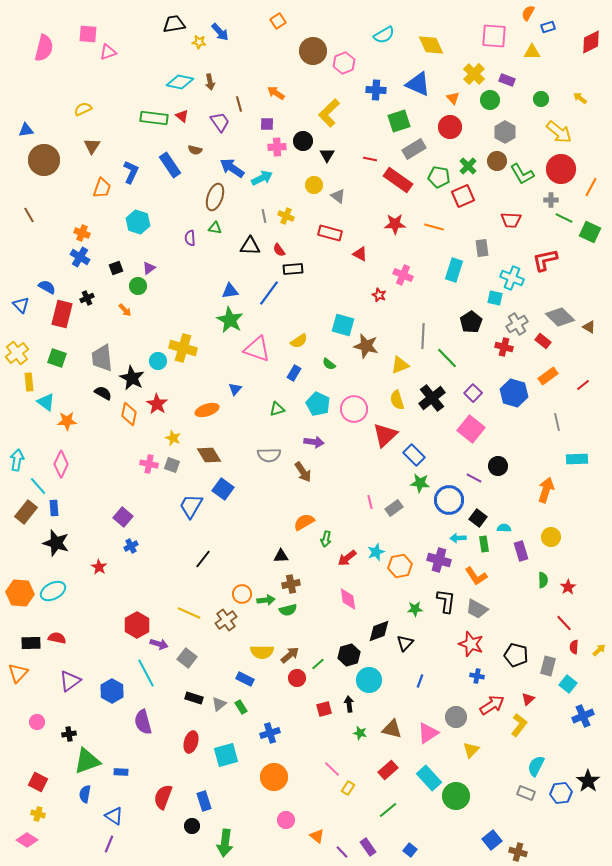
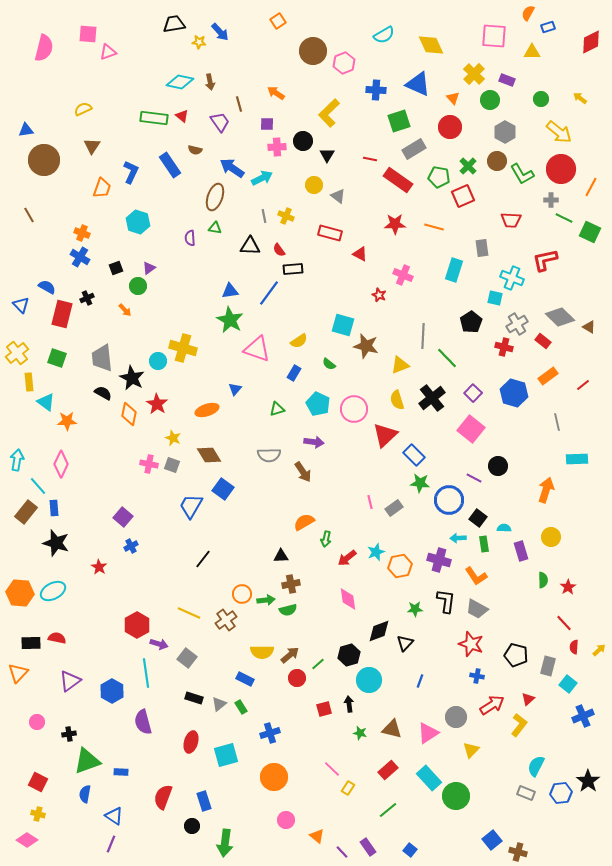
cyan line at (146, 673): rotated 20 degrees clockwise
purple line at (109, 844): moved 2 px right
